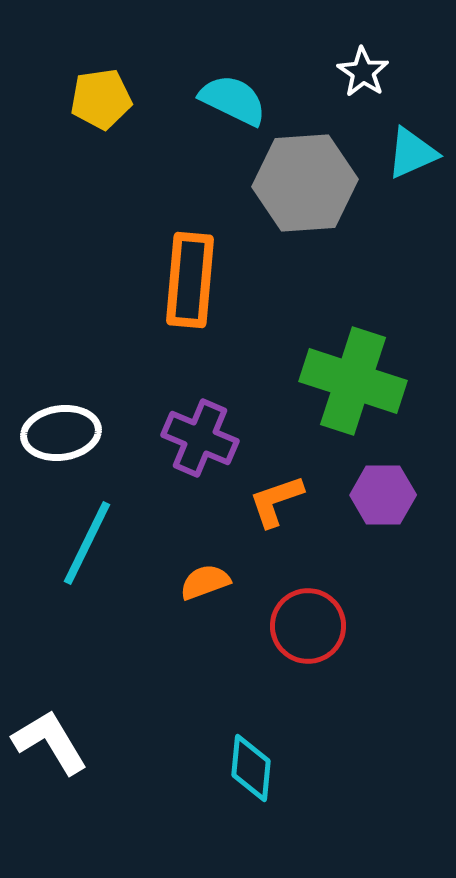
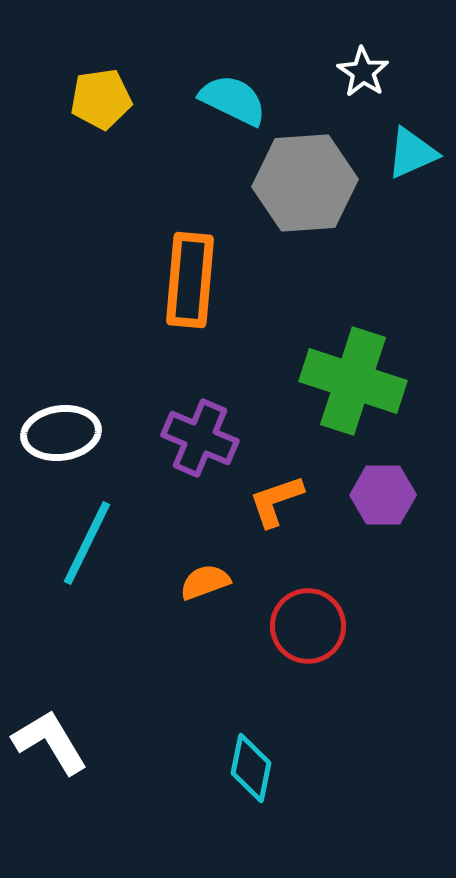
cyan diamond: rotated 6 degrees clockwise
